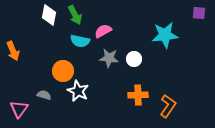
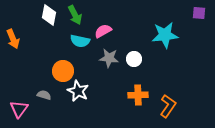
orange arrow: moved 12 px up
